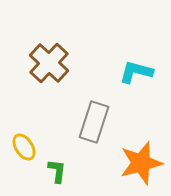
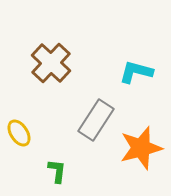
brown cross: moved 2 px right
gray rectangle: moved 2 px right, 2 px up; rotated 15 degrees clockwise
yellow ellipse: moved 5 px left, 14 px up
orange star: moved 15 px up
